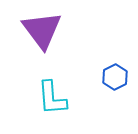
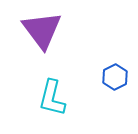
cyan L-shape: rotated 18 degrees clockwise
